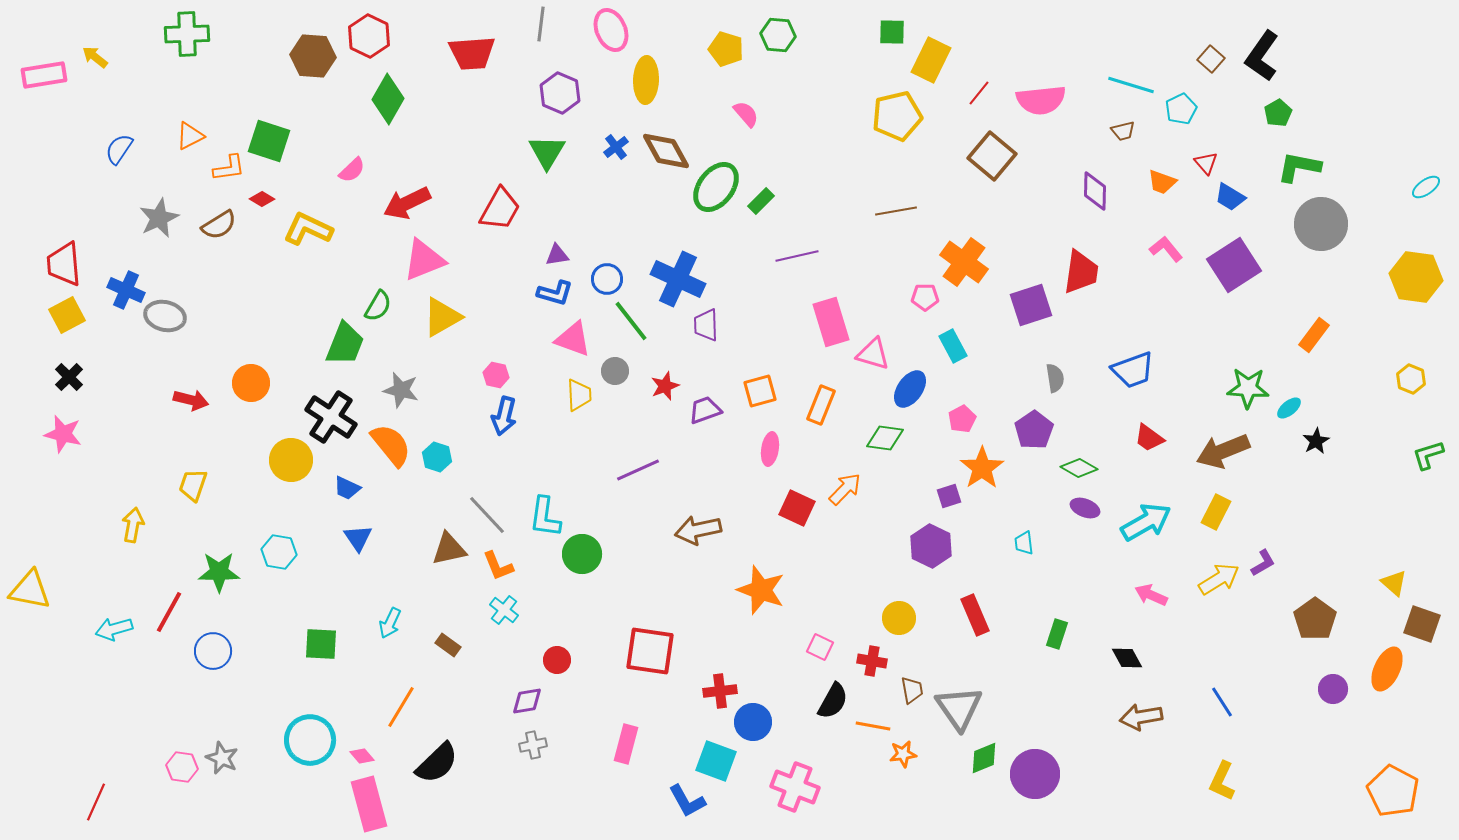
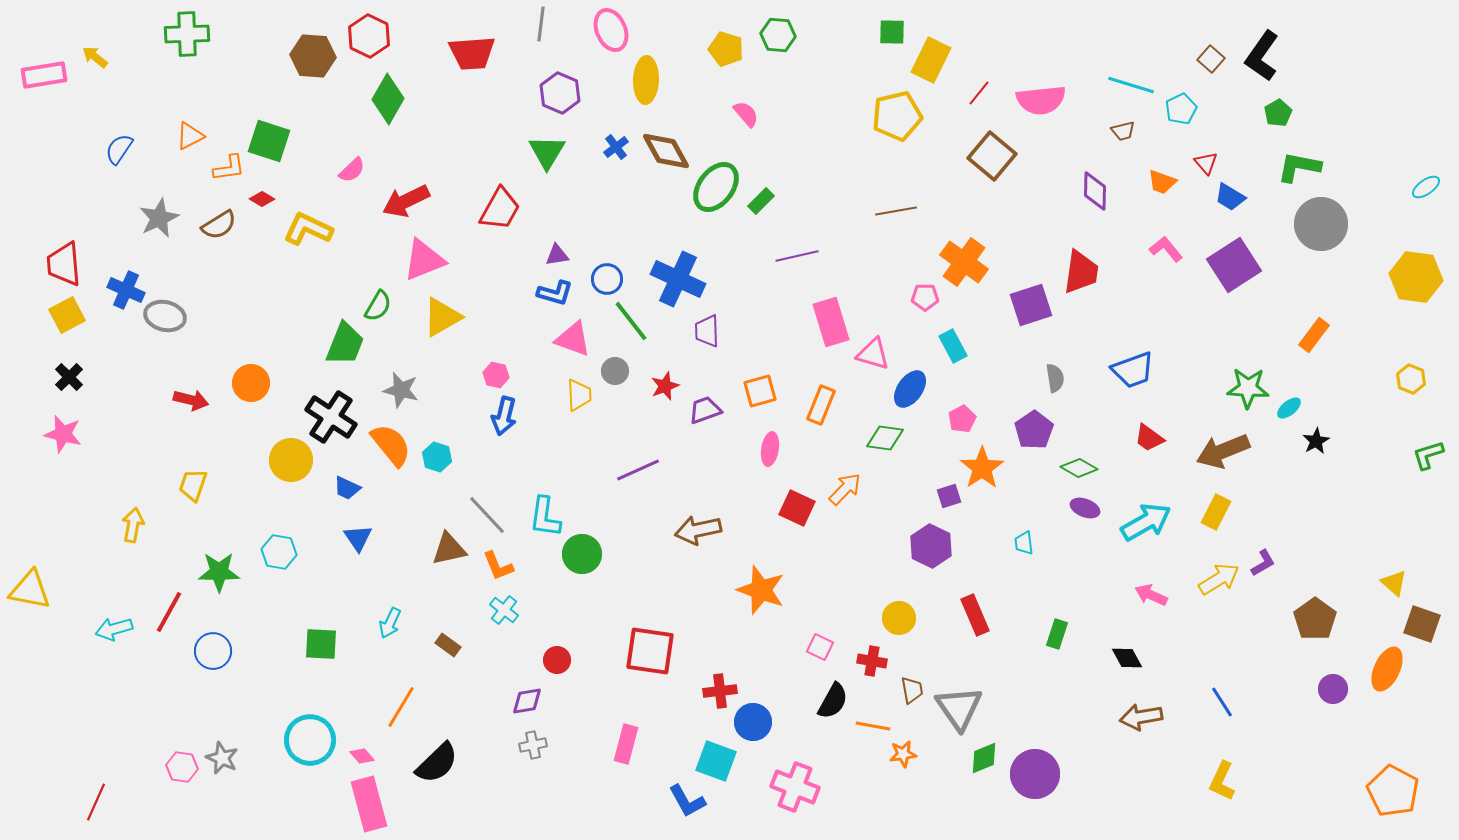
red arrow at (407, 203): moved 1 px left, 2 px up
purple trapezoid at (706, 325): moved 1 px right, 6 px down
